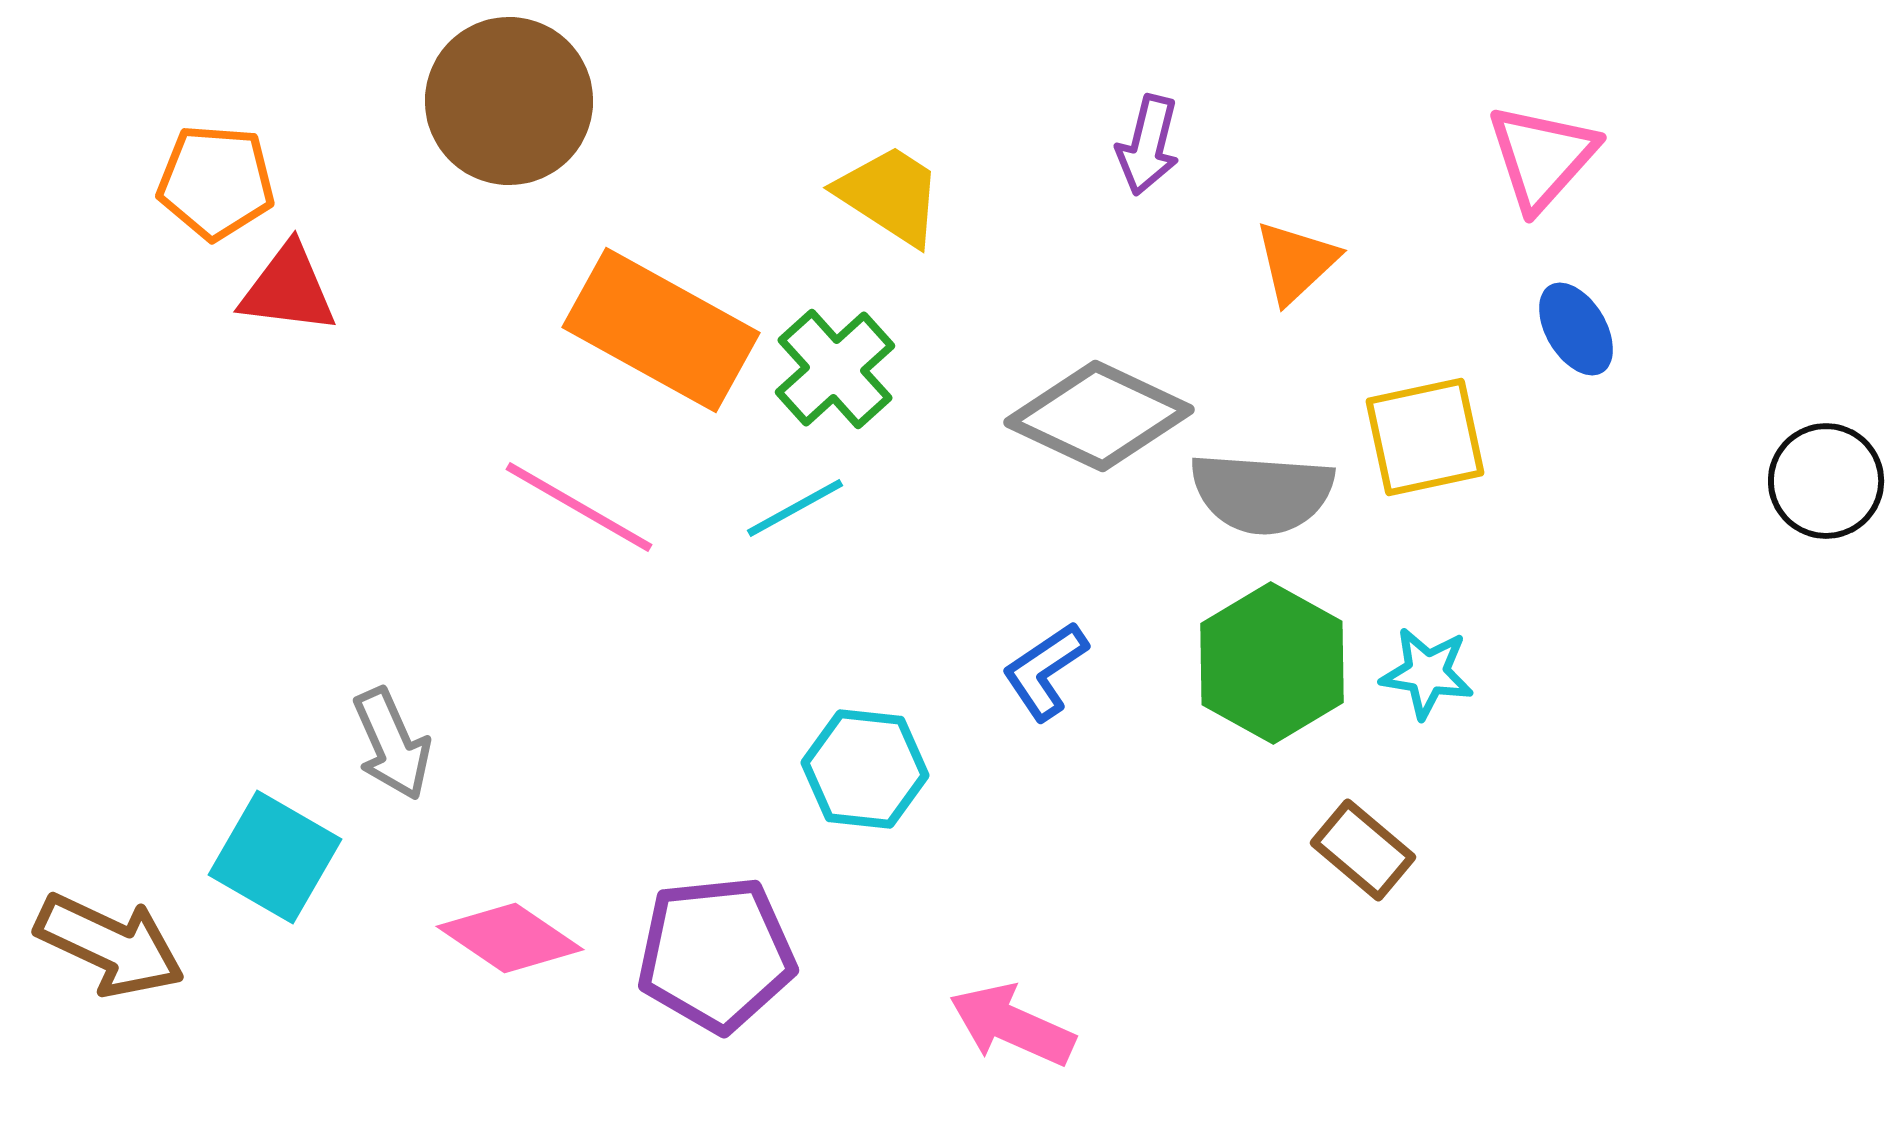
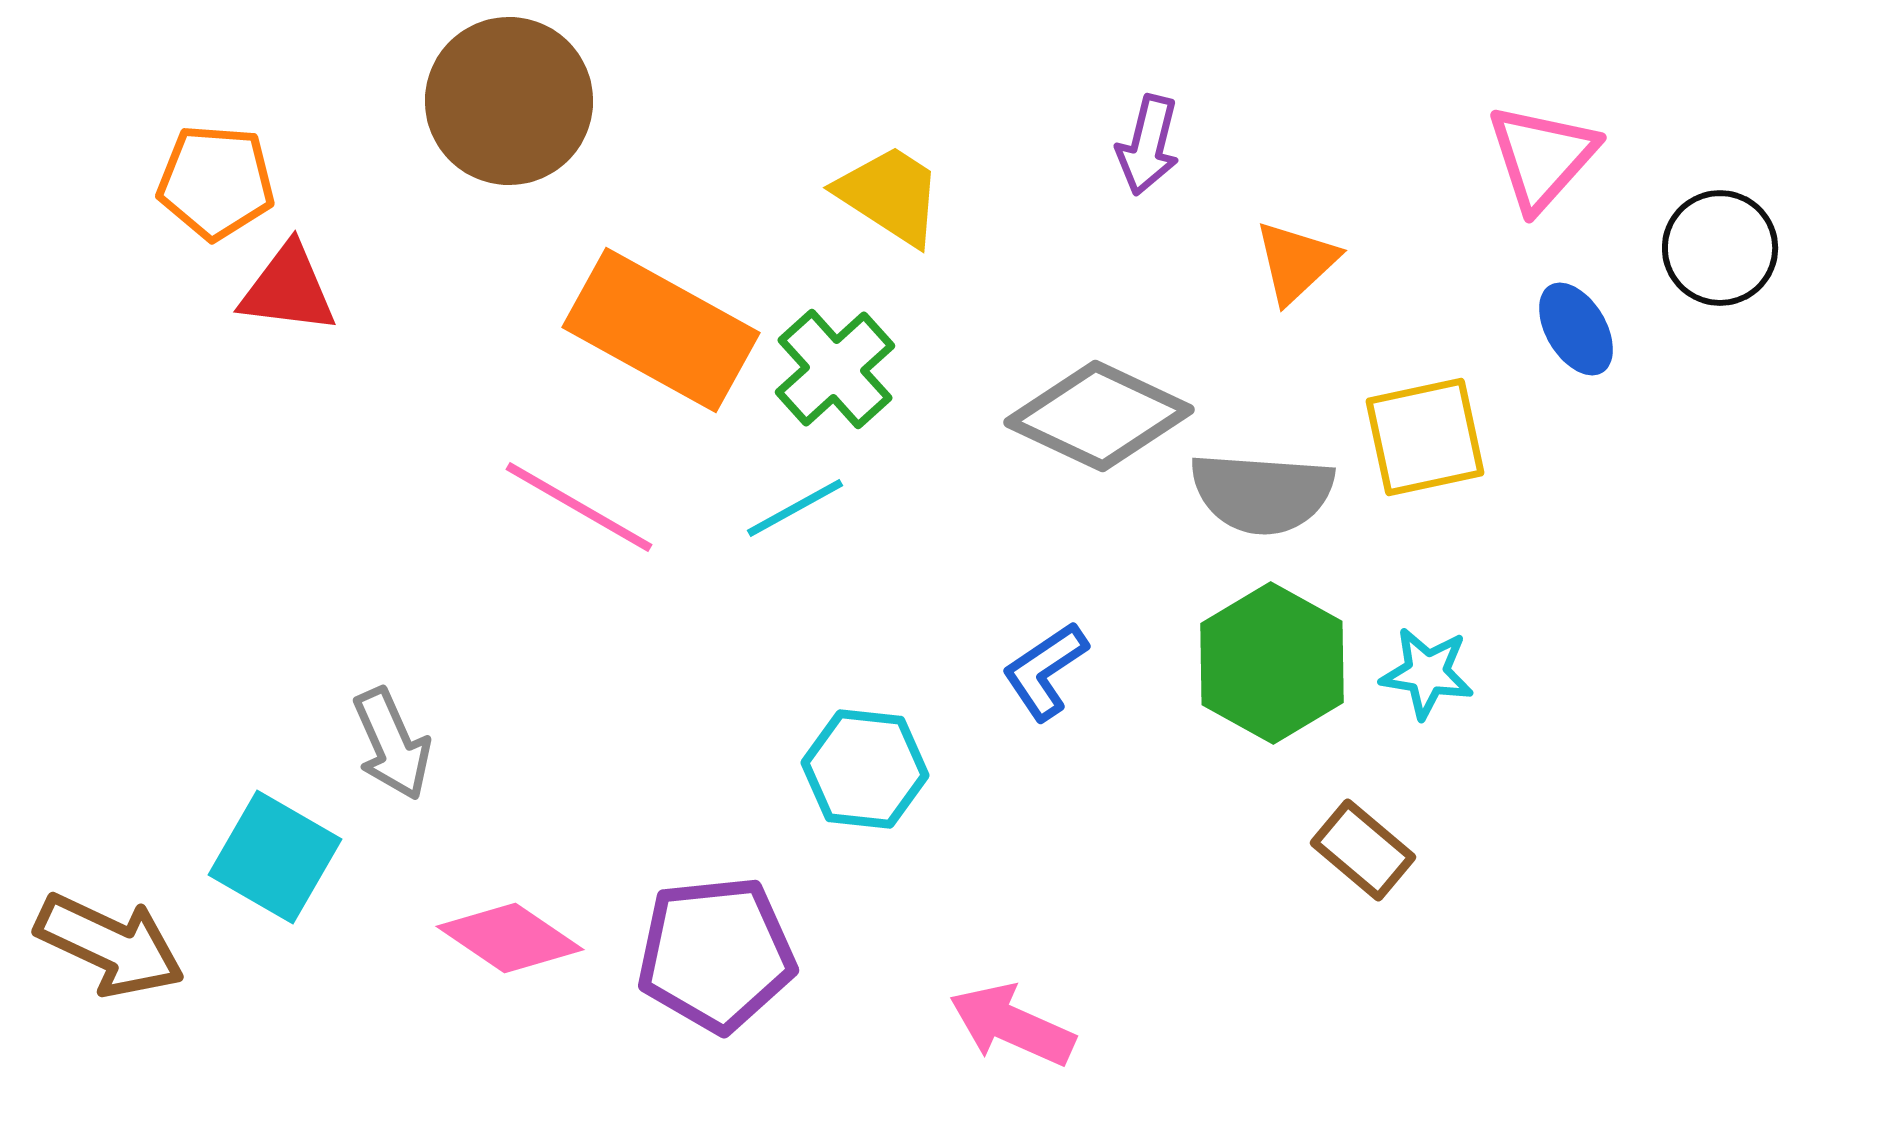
black circle: moved 106 px left, 233 px up
